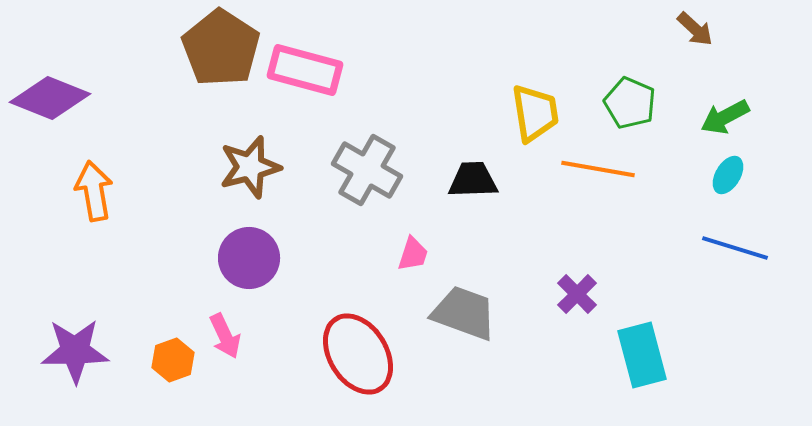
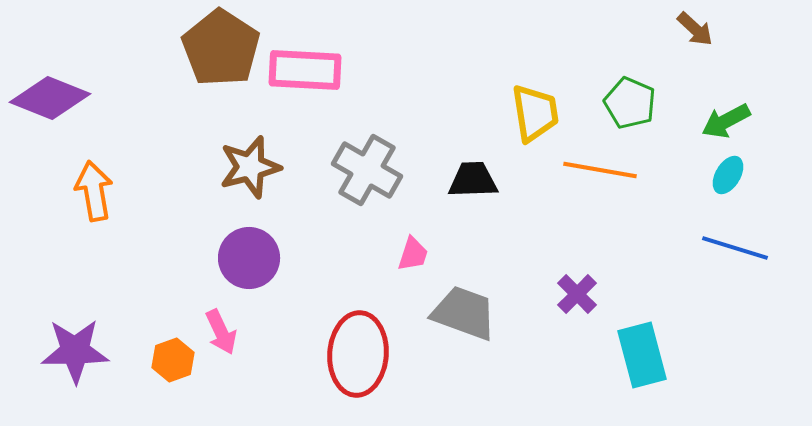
pink rectangle: rotated 12 degrees counterclockwise
green arrow: moved 1 px right, 4 px down
orange line: moved 2 px right, 1 px down
pink arrow: moved 4 px left, 4 px up
red ellipse: rotated 36 degrees clockwise
